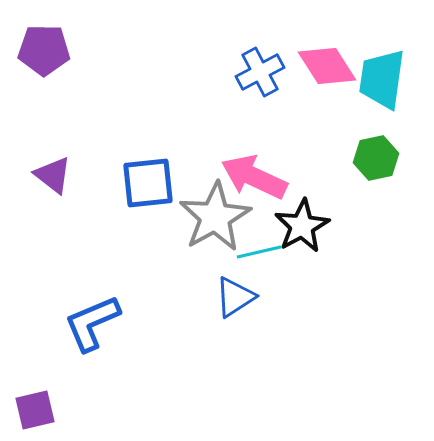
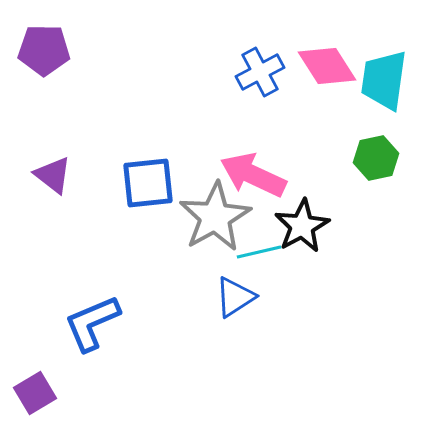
cyan trapezoid: moved 2 px right, 1 px down
pink arrow: moved 1 px left, 2 px up
purple square: moved 17 px up; rotated 18 degrees counterclockwise
